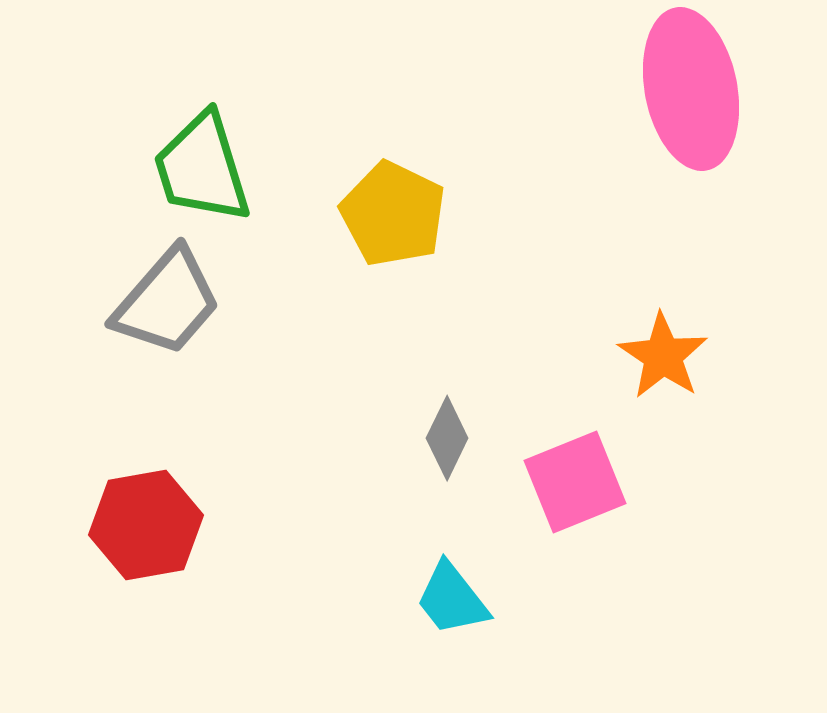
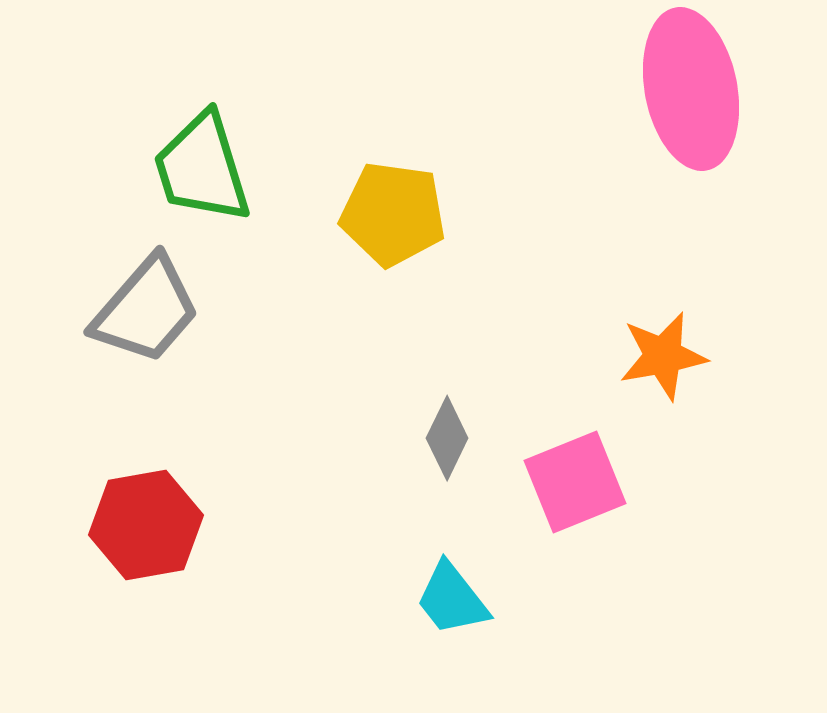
yellow pentagon: rotated 18 degrees counterclockwise
gray trapezoid: moved 21 px left, 8 px down
orange star: rotated 28 degrees clockwise
